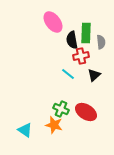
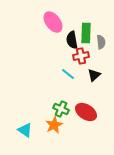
orange star: rotated 30 degrees clockwise
